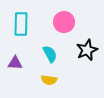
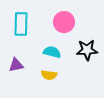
black star: rotated 20 degrees clockwise
cyan semicircle: moved 2 px right, 2 px up; rotated 48 degrees counterclockwise
purple triangle: moved 1 px right, 2 px down; rotated 14 degrees counterclockwise
yellow semicircle: moved 5 px up
